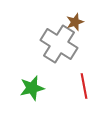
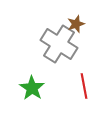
brown star: moved 1 px right, 2 px down
green star: rotated 25 degrees counterclockwise
